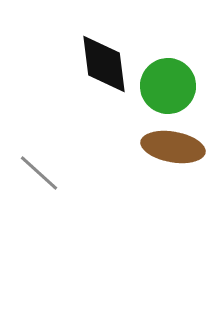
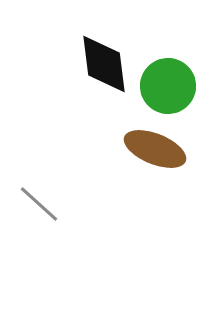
brown ellipse: moved 18 px left, 2 px down; rotated 12 degrees clockwise
gray line: moved 31 px down
